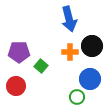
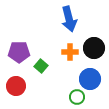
black circle: moved 2 px right, 2 px down
